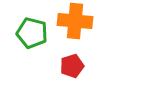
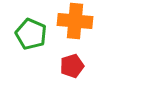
green pentagon: moved 1 px left, 1 px down; rotated 8 degrees clockwise
